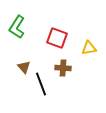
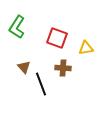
yellow triangle: moved 3 px left
